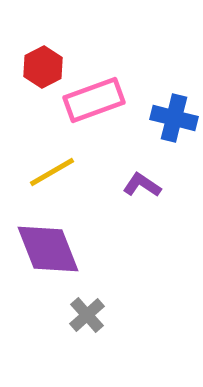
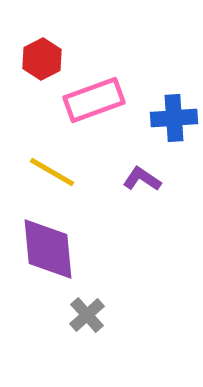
red hexagon: moved 1 px left, 8 px up
blue cross: rotated 18 degrees counterclockwise
yellow line: rotated 60 degrees clockwise
purple L-shape: moved 6 px up
purple diamond: rotated 16 degrees clockwise
